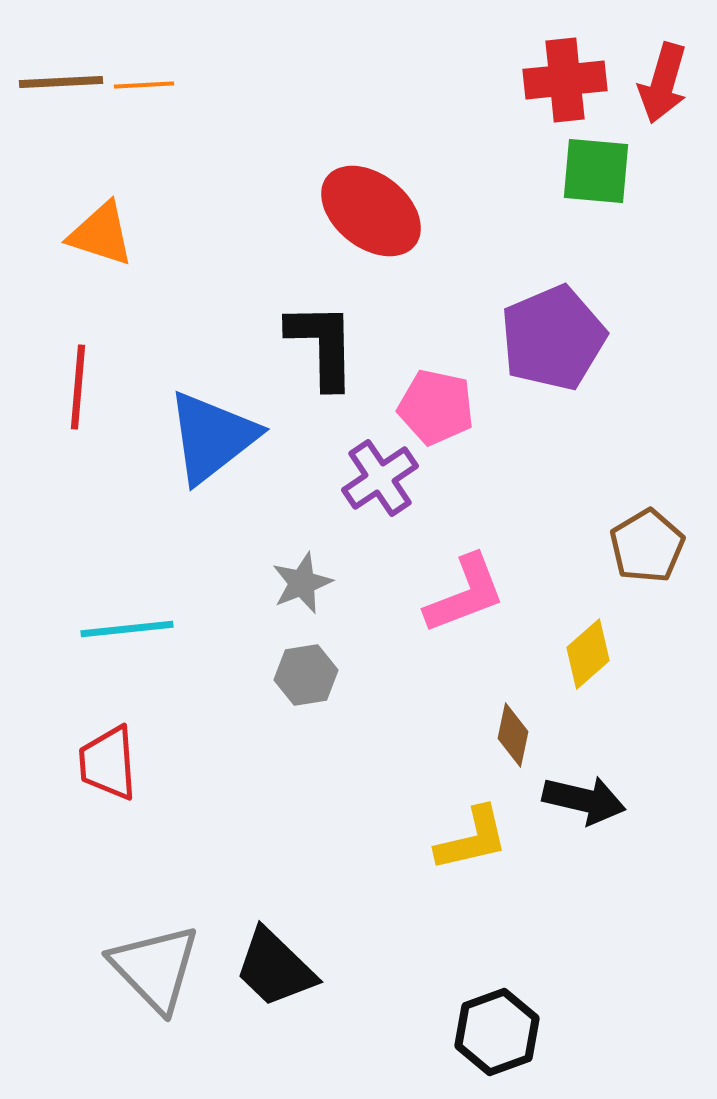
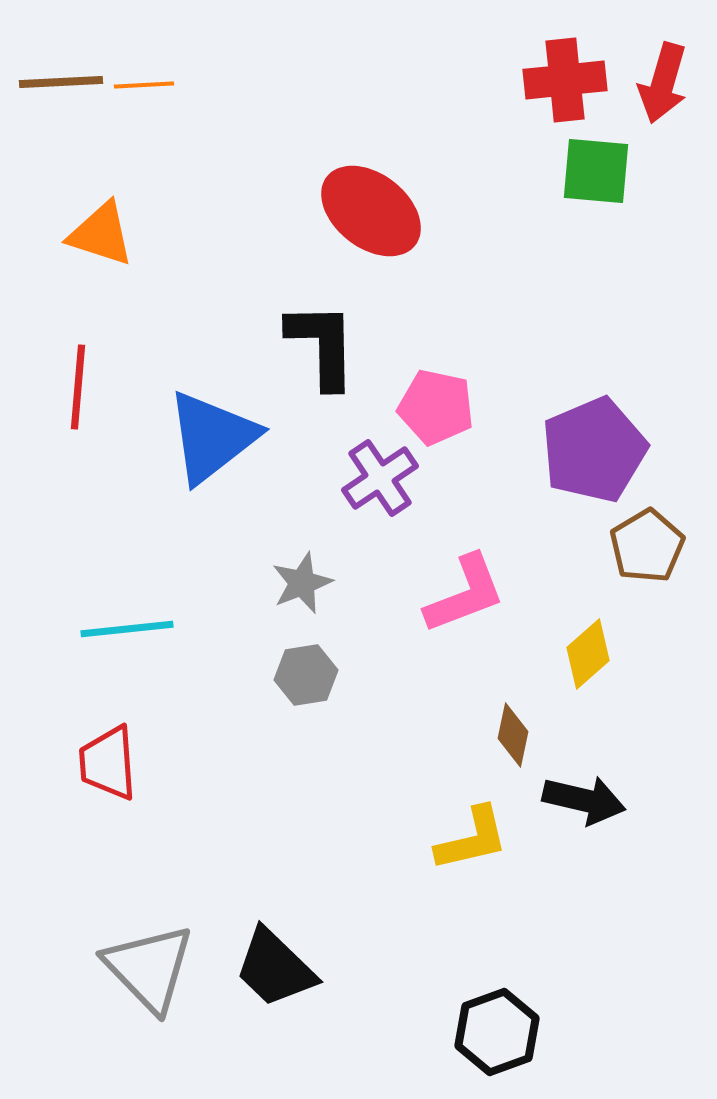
purple pentagon: moved 41 px right, 112 px down
gray triangle: moved 6 px left
